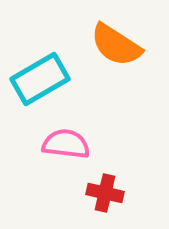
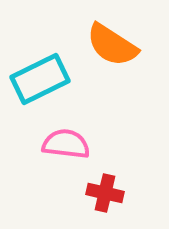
orange semicircle: moved 4 px left
cyan rectangle: rotated 4 degrees clockwise
